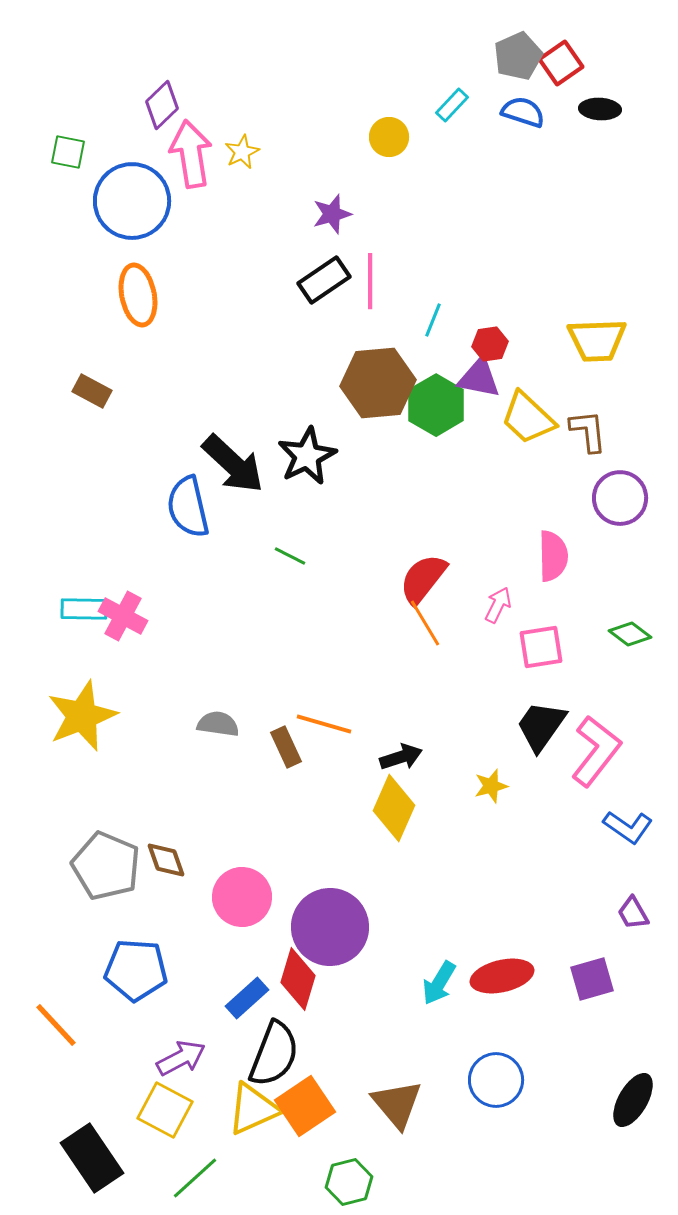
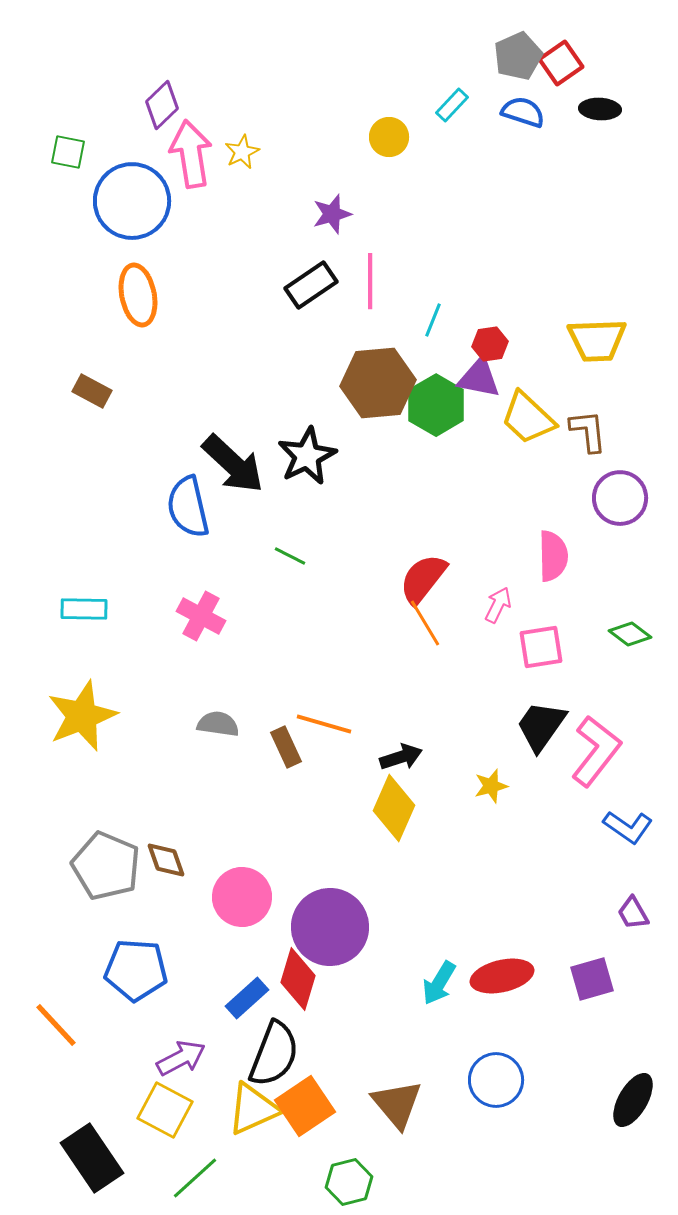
black rectangle at (324, 280): moved 13 px left, 5 px down
pink cross at (123, 616): moved 78 px right
